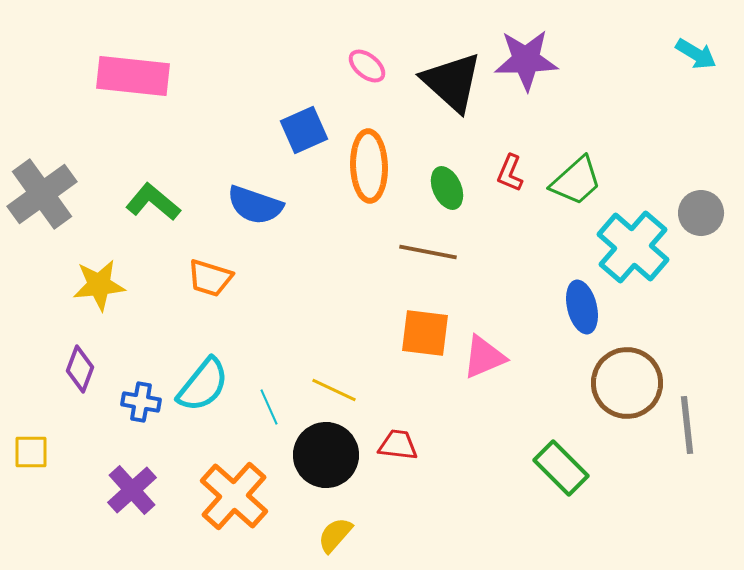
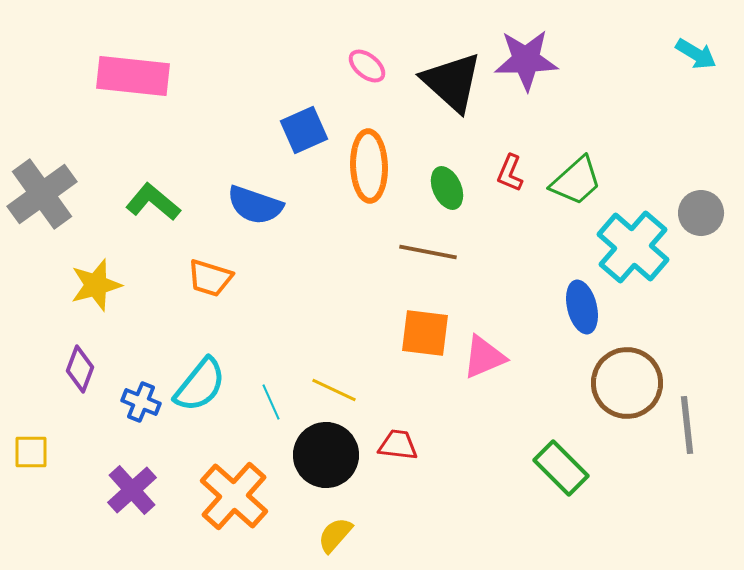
yellow star: moved 3 px left; rotated 10 degrees counterclockwise
cyan semicircle: moved 3 px left
blue cross: rotated 12 degrees clockwise
cyan line: moved 2 px right, 5 px up
